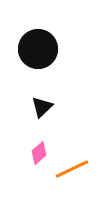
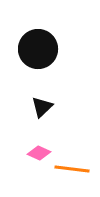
pink diamond: rotated 65 degrees clockwise
orange line: rotated 32 degrees clockwise
